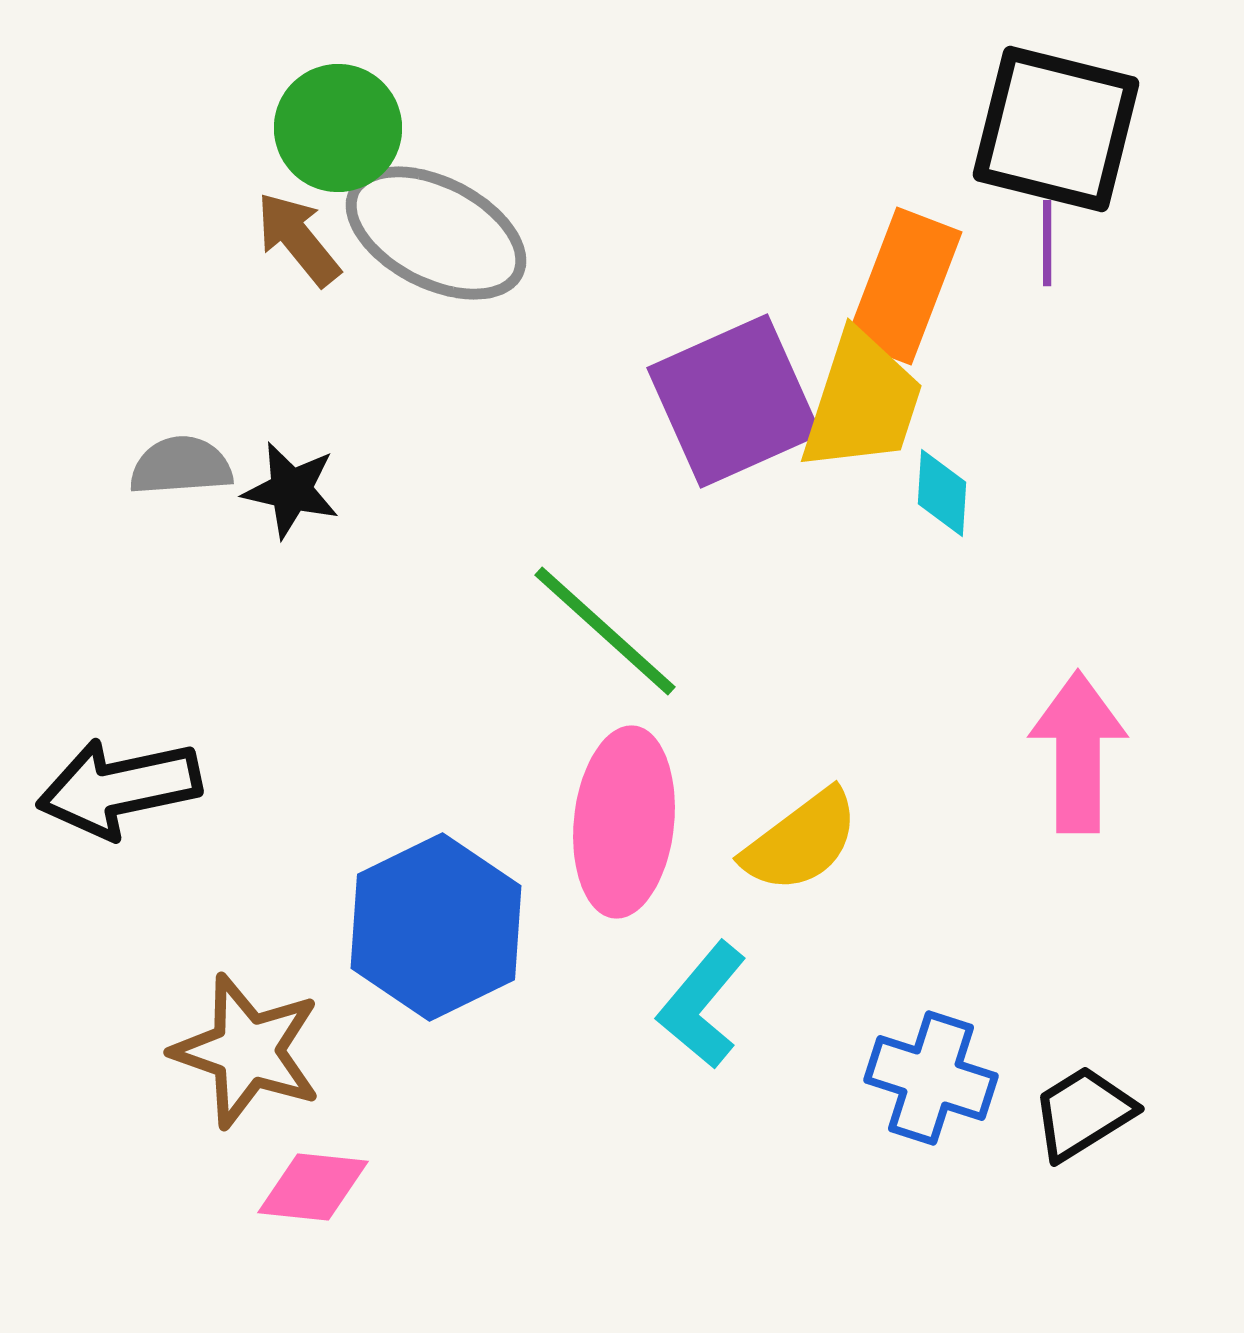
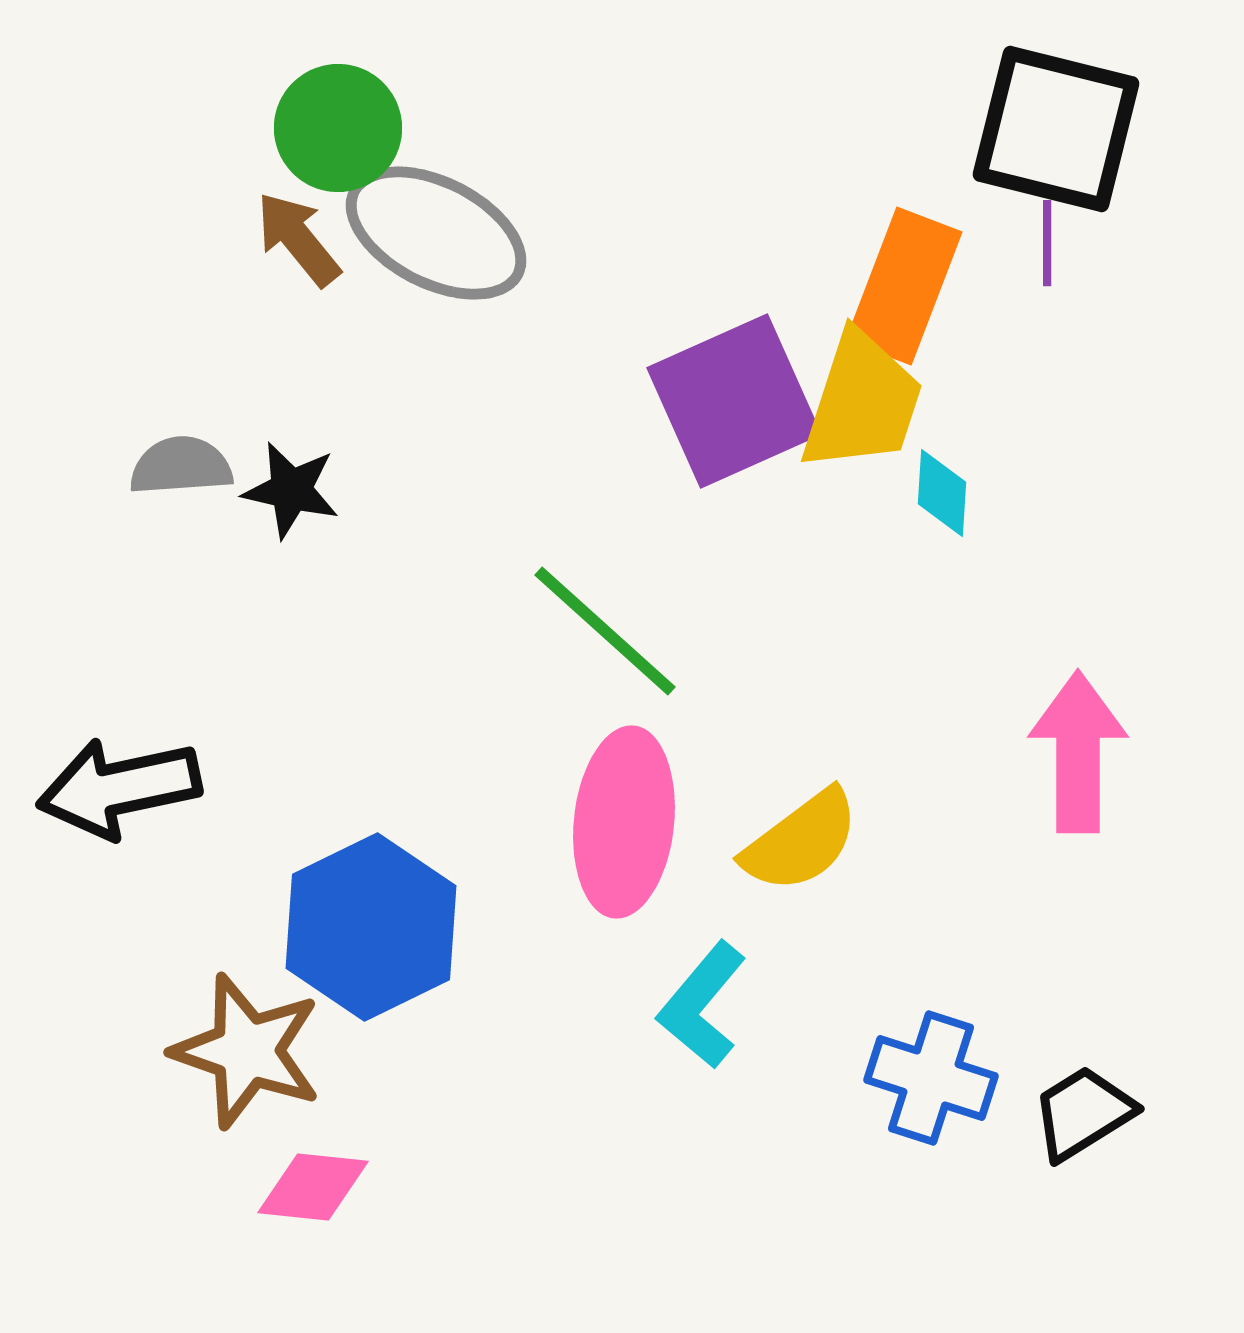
blue hexagon: moved 65 px left
